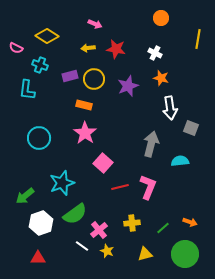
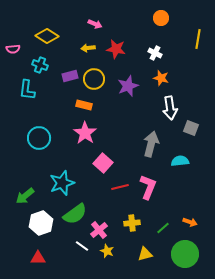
pink semicircle: moved 3 px left, 1 px down; rotated 32 degrees counterclockwise
